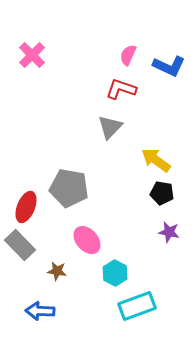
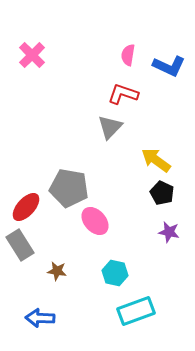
pink semicircle: rotated 15 degrees counterclockwise
red L-shape: moved 2 px right, 5 px down
black pentagon: rotated 15 degrees clockwise
red ellipse: rotated 20 degrees clockwise
pink ellipse: moved 8 px right, 19 px up
gray rectangle: rotated 12 degrees clockwise
cyan hexagon: rotated 15 degrees counterclockwise
cyan rectangle: moved 1 px left, 5 px down
blue arrow: moved 7 px down
